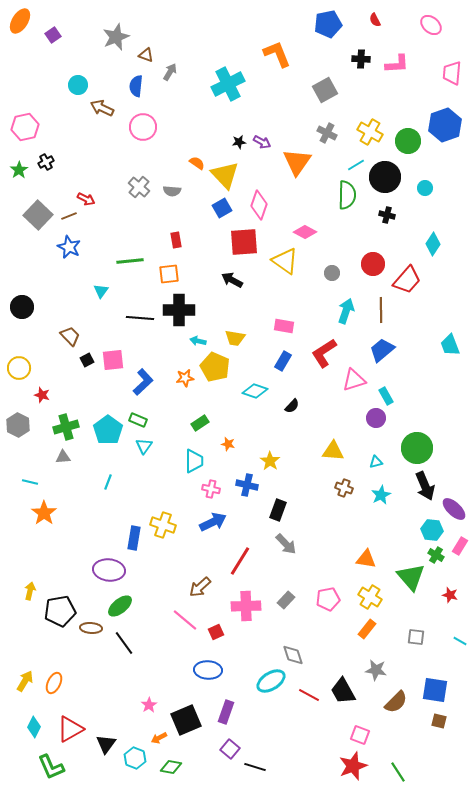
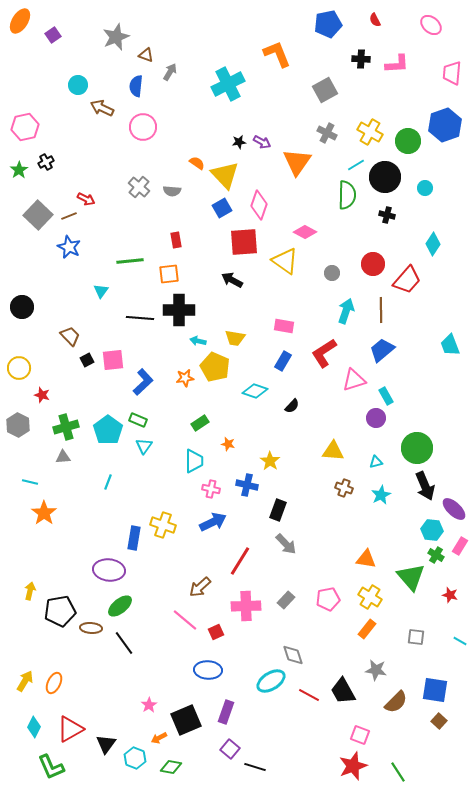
brown square at (439, 721): rotated 28 degrees clockwise
